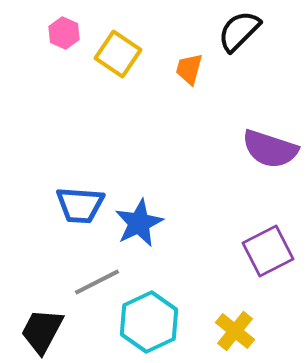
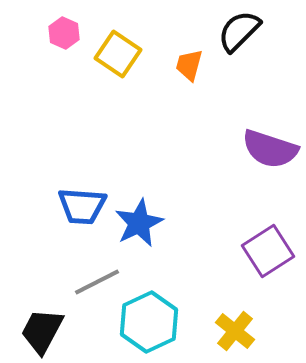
orange trapezoid: moved 4 px up
blue trapezoid: moved 2 px right, 1 px down
purple square: rotated 6 degrees counterclockwise
